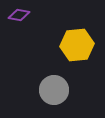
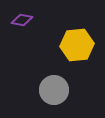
purple diamond: moved 3 px right, 5 px down
